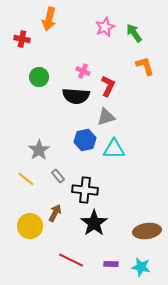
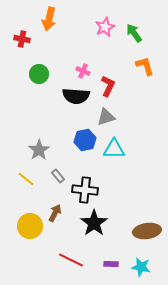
green circle: moved 3 px up
